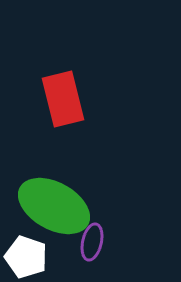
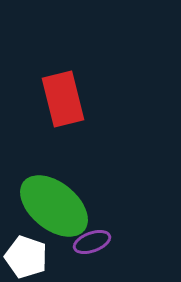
green ellipse: rotated 10 degrees clockwise
purple ellipse: rotated 57 degrees clockwise
